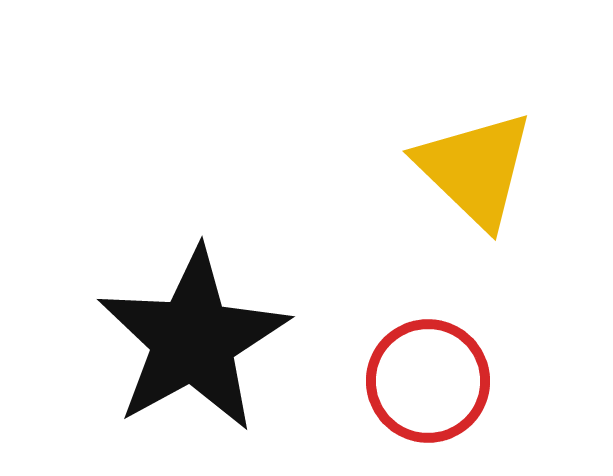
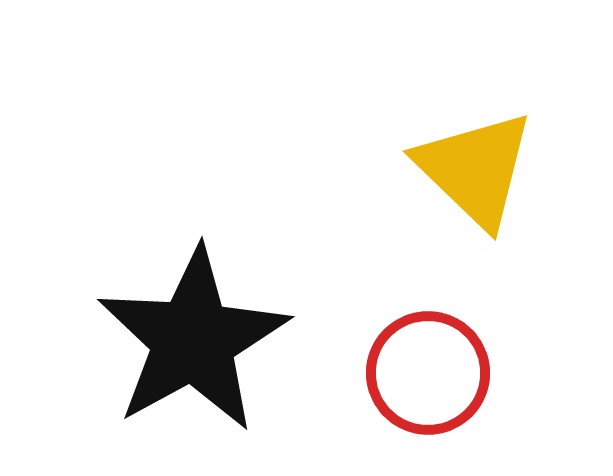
red circle: moved 8 px up
